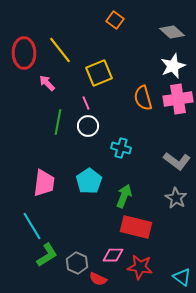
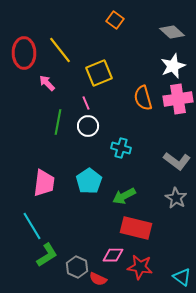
green arrow: rotated 140 degrees counterclockwise
red rectangle: moved 1 px down
gray hexagon: moved 4 px down
